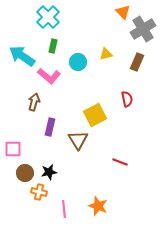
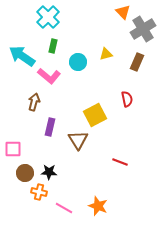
black star: rotated 14 degrees clockwise
pink line: moved 1 px up; rotated 54 degrees counterclockwise
